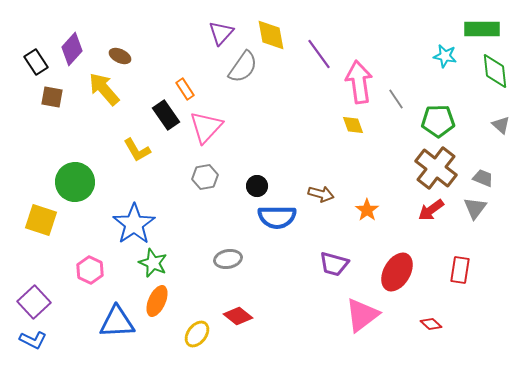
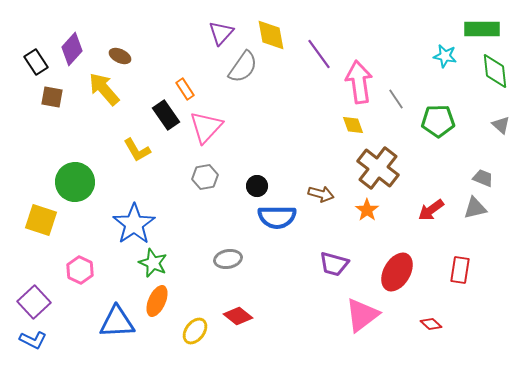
brown cross at (436, 168): moved 58 px left
gray triangle at (475, 208): rotated 40 degrees clockwise
pink hexagon at (90, 270): moved 10 px left
yellow ellipse at (197, 334): moved 2 px left, 3 px up
